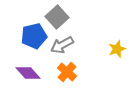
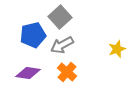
gray square: moved 3 px right
blue pentagon: moved 1 px left, 1 px up
purple diamond: rotated 40 degrees counterclockwise
